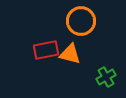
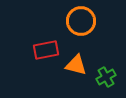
orange triangle: moved 6 px right, 11 px down
